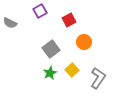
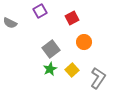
red square: moved 3 px right, 2 px up
green star: moved 4 px up
